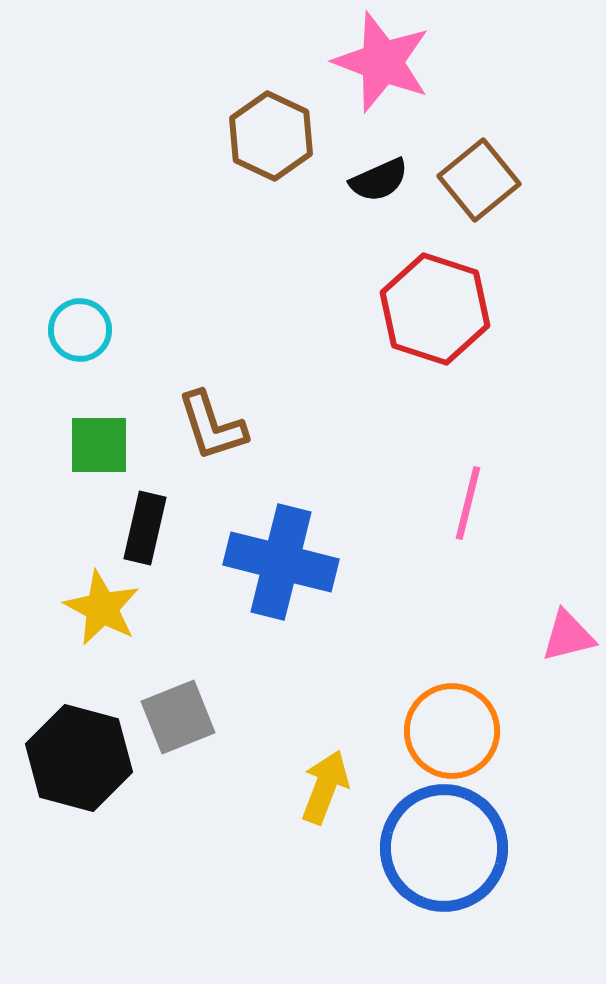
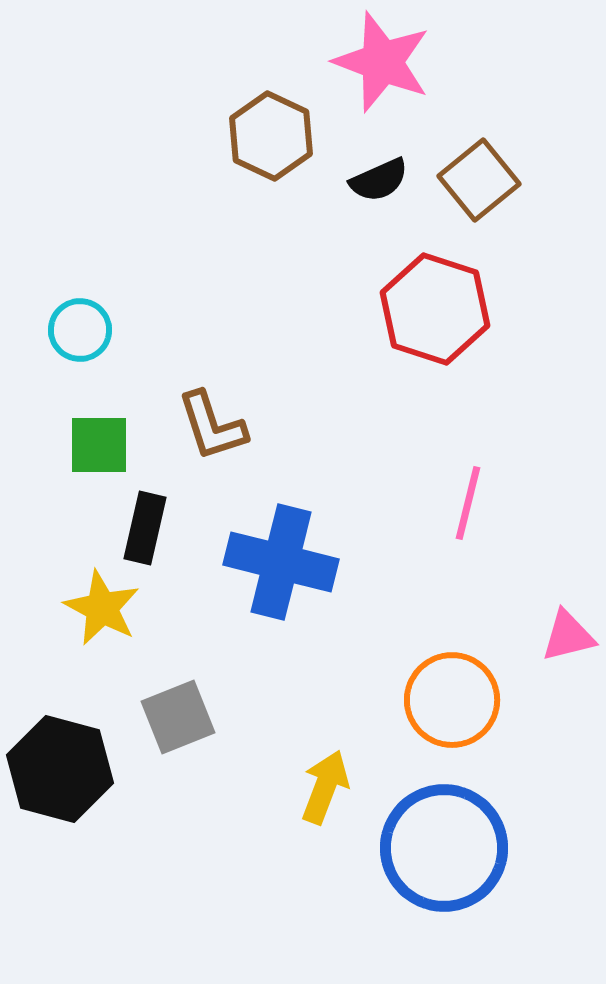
orange circle: moved 31 px up
black hexagon: moved 19 px left, 11 px down
